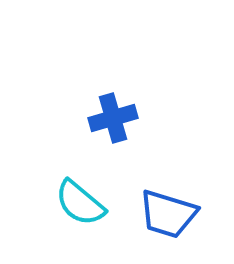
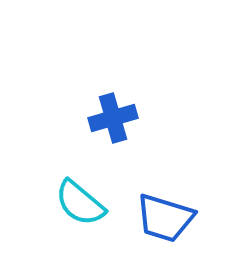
blue trapezoid: moved 3 px left, 4 px down
